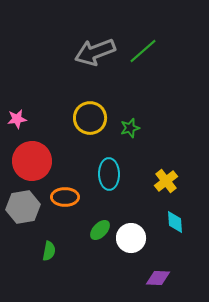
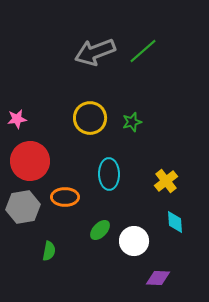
green star: moved 2 px right, 6 px up
red circle: moved 2 px left
white circle: moved 3 px right, 3 px down
